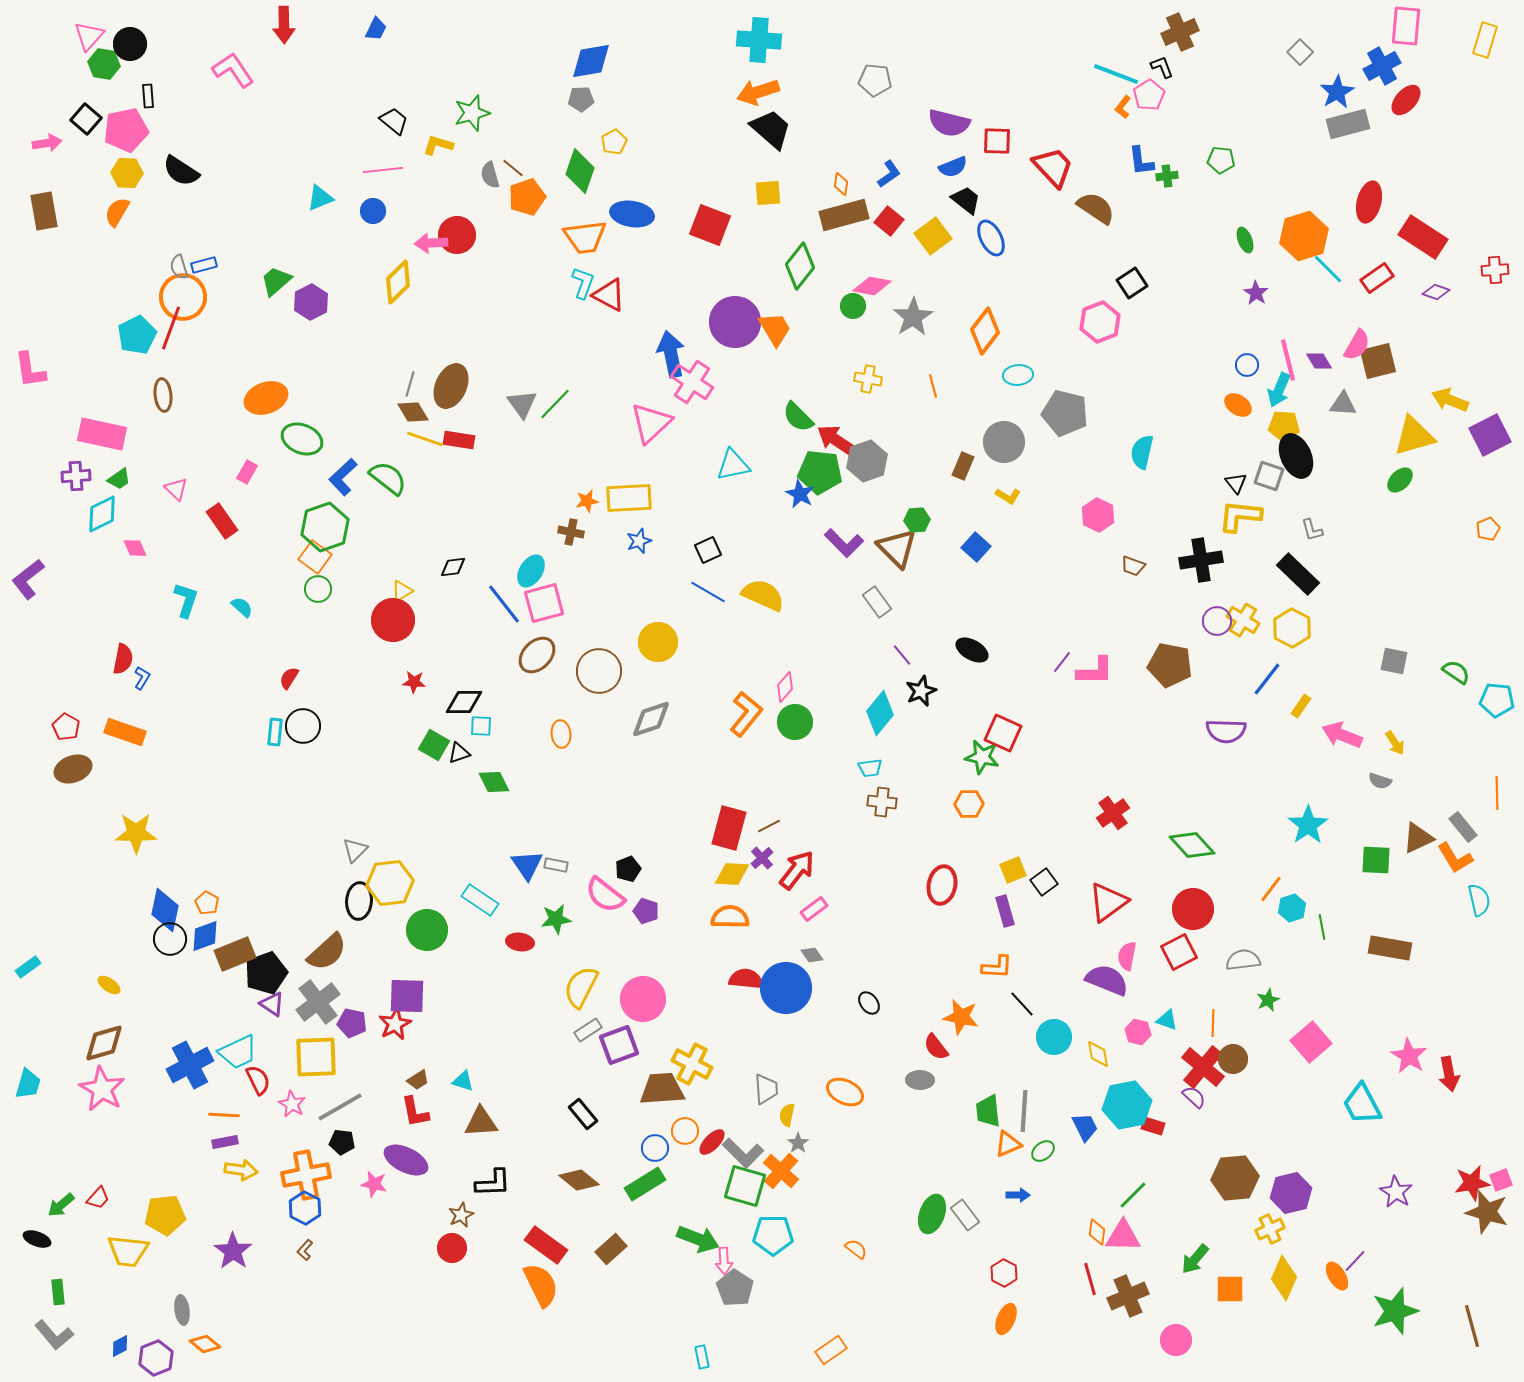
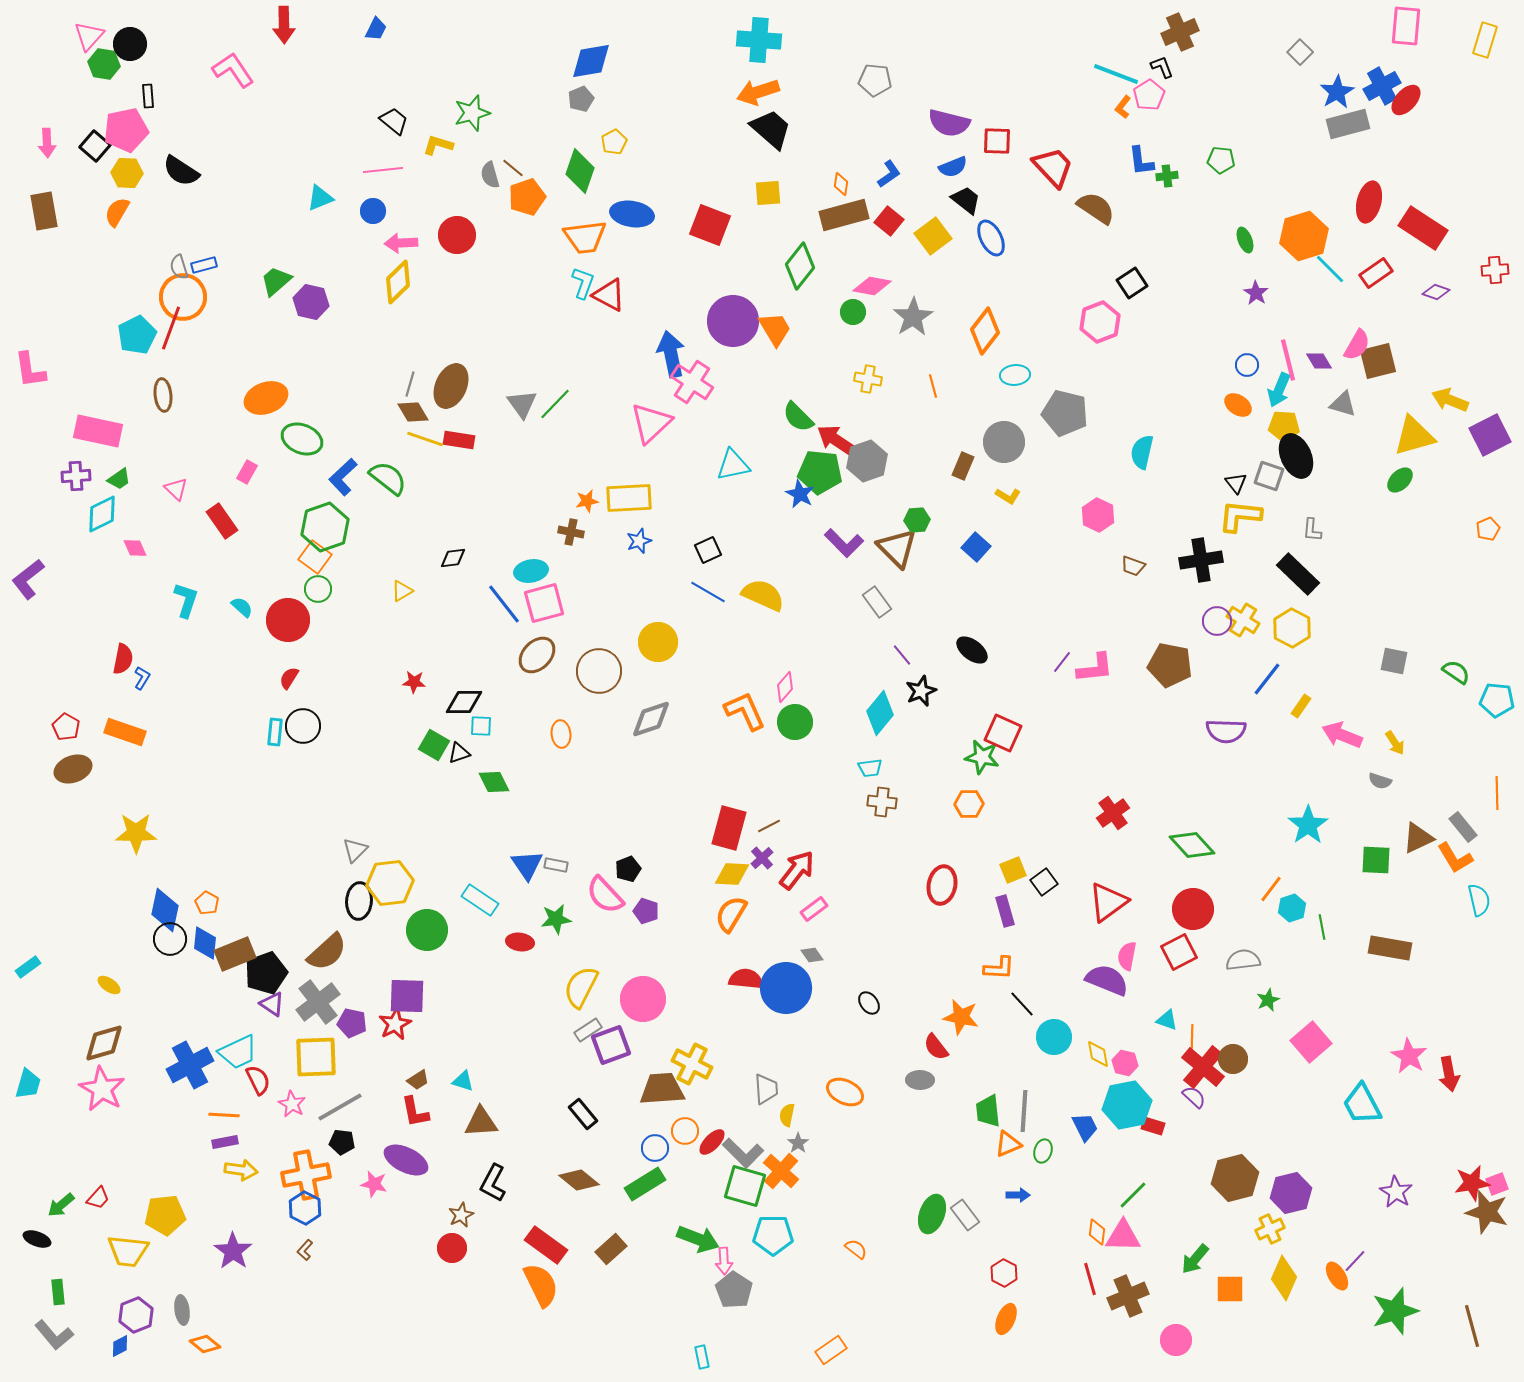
blue cross at (1382, 66): moved 20 px down
gray pentagon at (581, 99): rotated 20 degrees counterclockwise
black square at (86, 119): moved 9 px right, 27 px down
pink arrow at (47, 143): rotated 96 degrees clockwise
red rectangle at (1423, 237): moved 9 px up
pink arrow at (431, 243): moved 30 px left
cyan line at (1328, 269): moved 2 px right
red rectangle at (1377, 278): moved 1 px left, 5 px up
purple hexagon at (311, 302): rotated 20 degrees counterclockwise
green circle at (853, 306): moved 6 px down
purple circle at (735, 322): moved 2 px left, 1 px up
cyan ellipse at (1018, 375): moved 3 px left
gray triangle at (1343, 404): rotated 12 degrees clockwise
pink rectangle at (102, 434): moved 4 px left, 3 px up
gray L-shape at (1312, 530): rotated 20 degrees clockwise
black diamond at (453, 567): moved 9 px up
cyan ellipse at (531, 571): rotated 48 degrees clockwise
red circle at (393, 620): moved 105 px left
black ellipse at (972, 650): rotated 8 degrees clockwise
pink L-shape at (1095, 671): moved 3 px up; rotated 6 degrees counterclockwise
orange L-shape at (746, 714): moved 1 px left, 3 px up; rotated 63 degrees counterclockwise
pink semicircle at (605, 895): rotated 9 degrees clockwise
orange semicircle at (730, 917): moved 1 px right, 3 px up; rotated 60 degrees counterclockwise
blue diamond at (205, 936): moved 7 px down; rotated 64 degrees counterclockwise
orange L-shape at (997, 967): moved 2 px right, 1 px down
orange line at (1213, 1023): moved 21 px left, 15 px down
pink hexagon at (1138, 1032): moved 13 px left, 31 px down
purple square at (619, 1045): moved 8 px left
green ellipse at (1043, 1151): rotated 35 degrees counterclockwise
brown hexagon at (1235, 1178): rotated 9 degrees counterclockwise
pink square at (1501, 1180): moved 4 px left, 4 px down
black L-shape at (493, 1183): rotated 120 degrees clockwise
gray pentagon at (735, 1288): moved 1 px left, 2 px down
purple hexagon at (156, 1358): moved 20 px left, 43 px up
